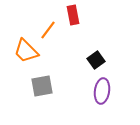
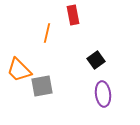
orange line: moved 1 px left, 3 px down; rotated 24 degrees counterclockwise
orange trapezoid: moved 7 px left, 19 px down
purple ellipse: moved 1 px right, 3 px down; rotated 15 degrees counterclockwise
